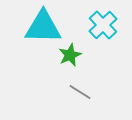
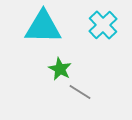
green star: moved 10 px left, 14 px down; rotated 20 degrees counterclockwise
